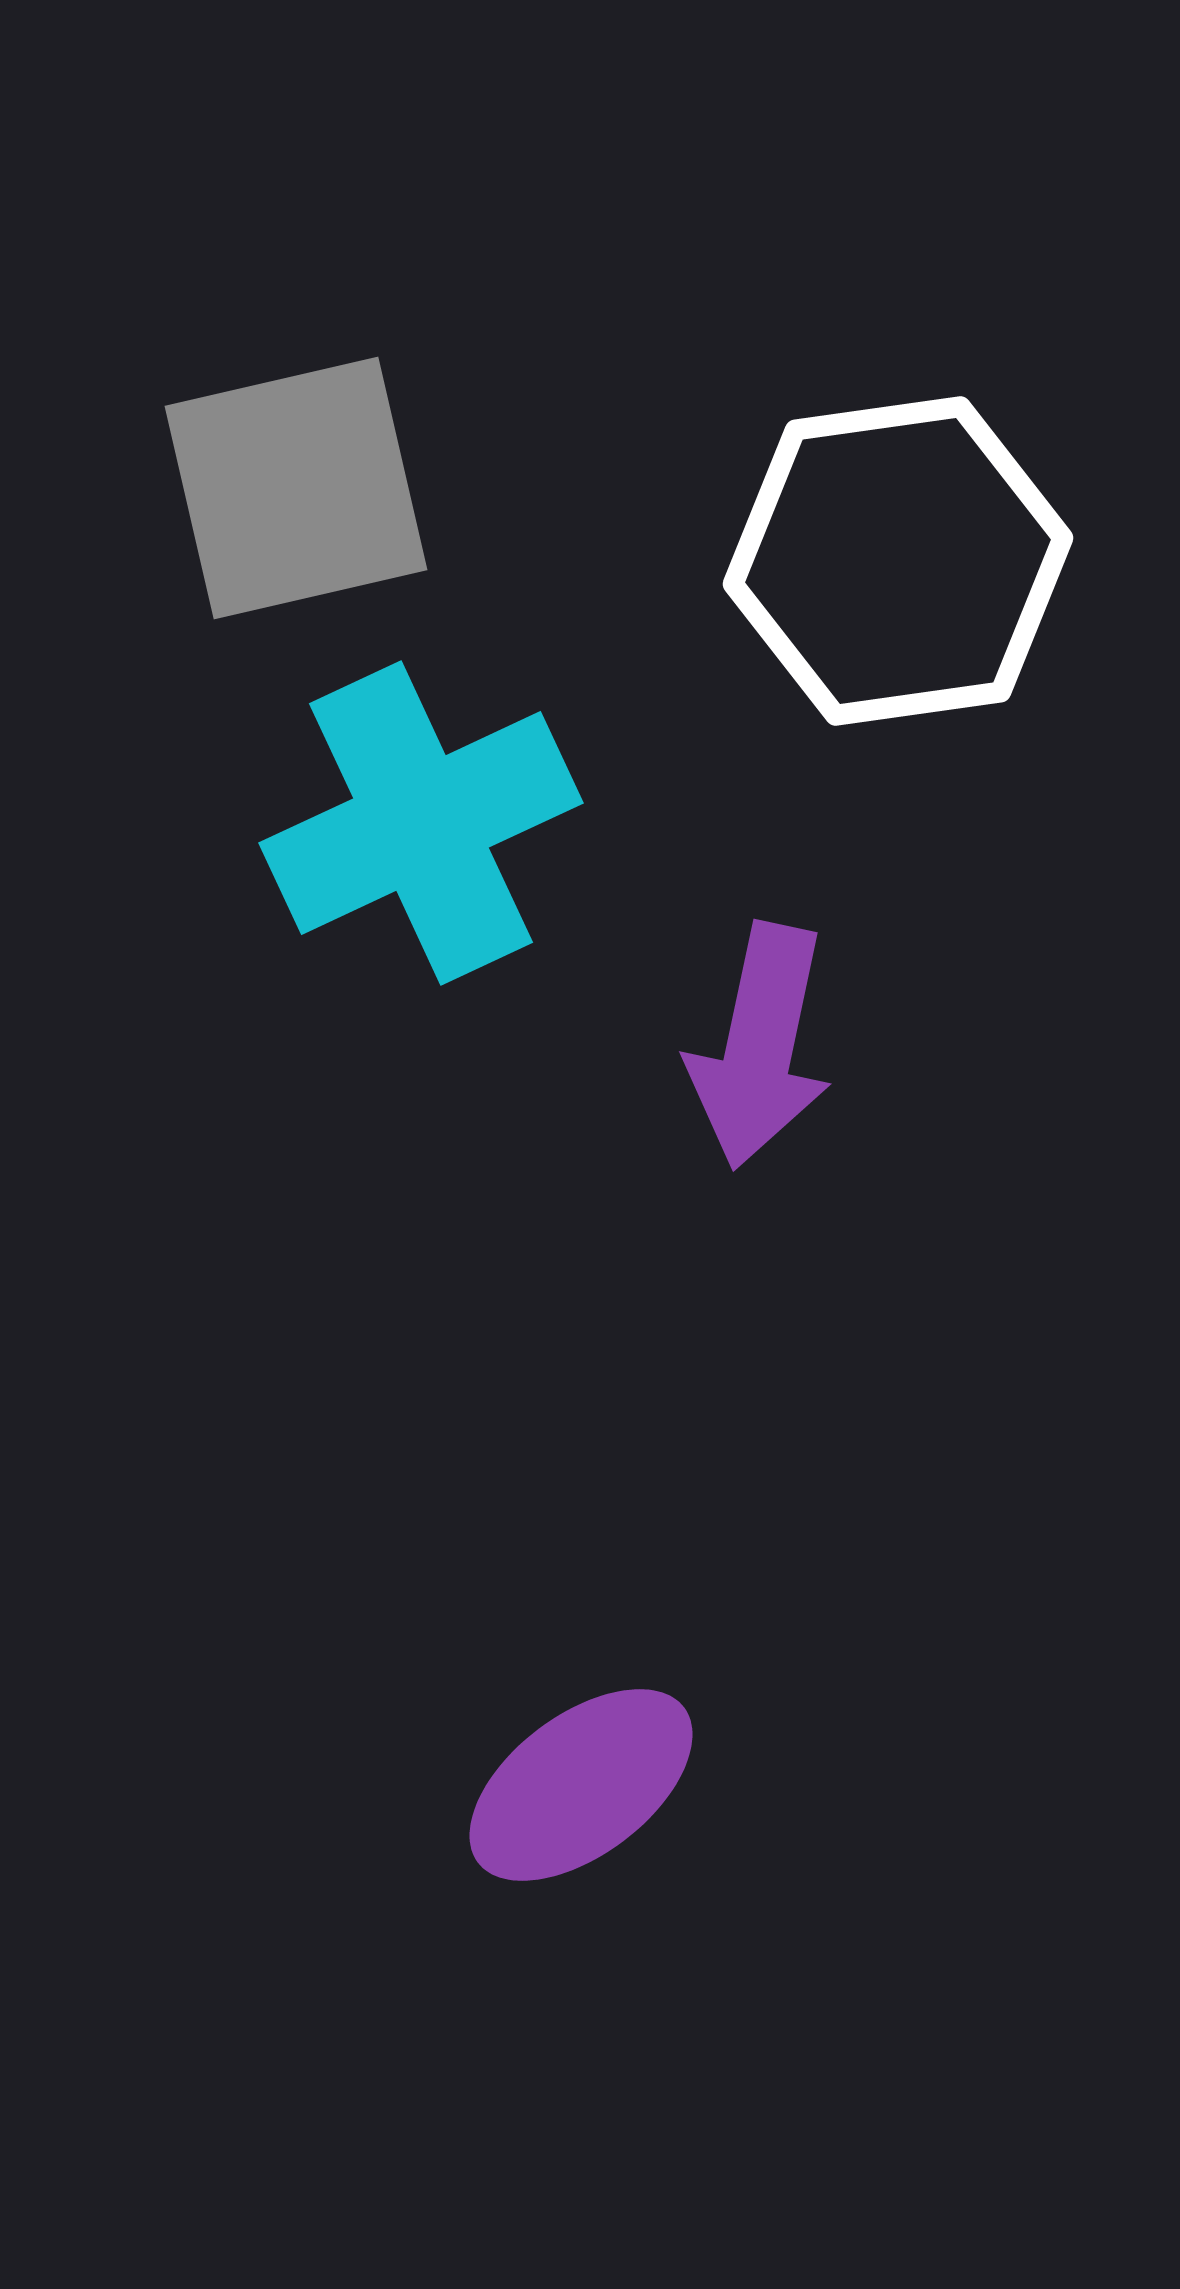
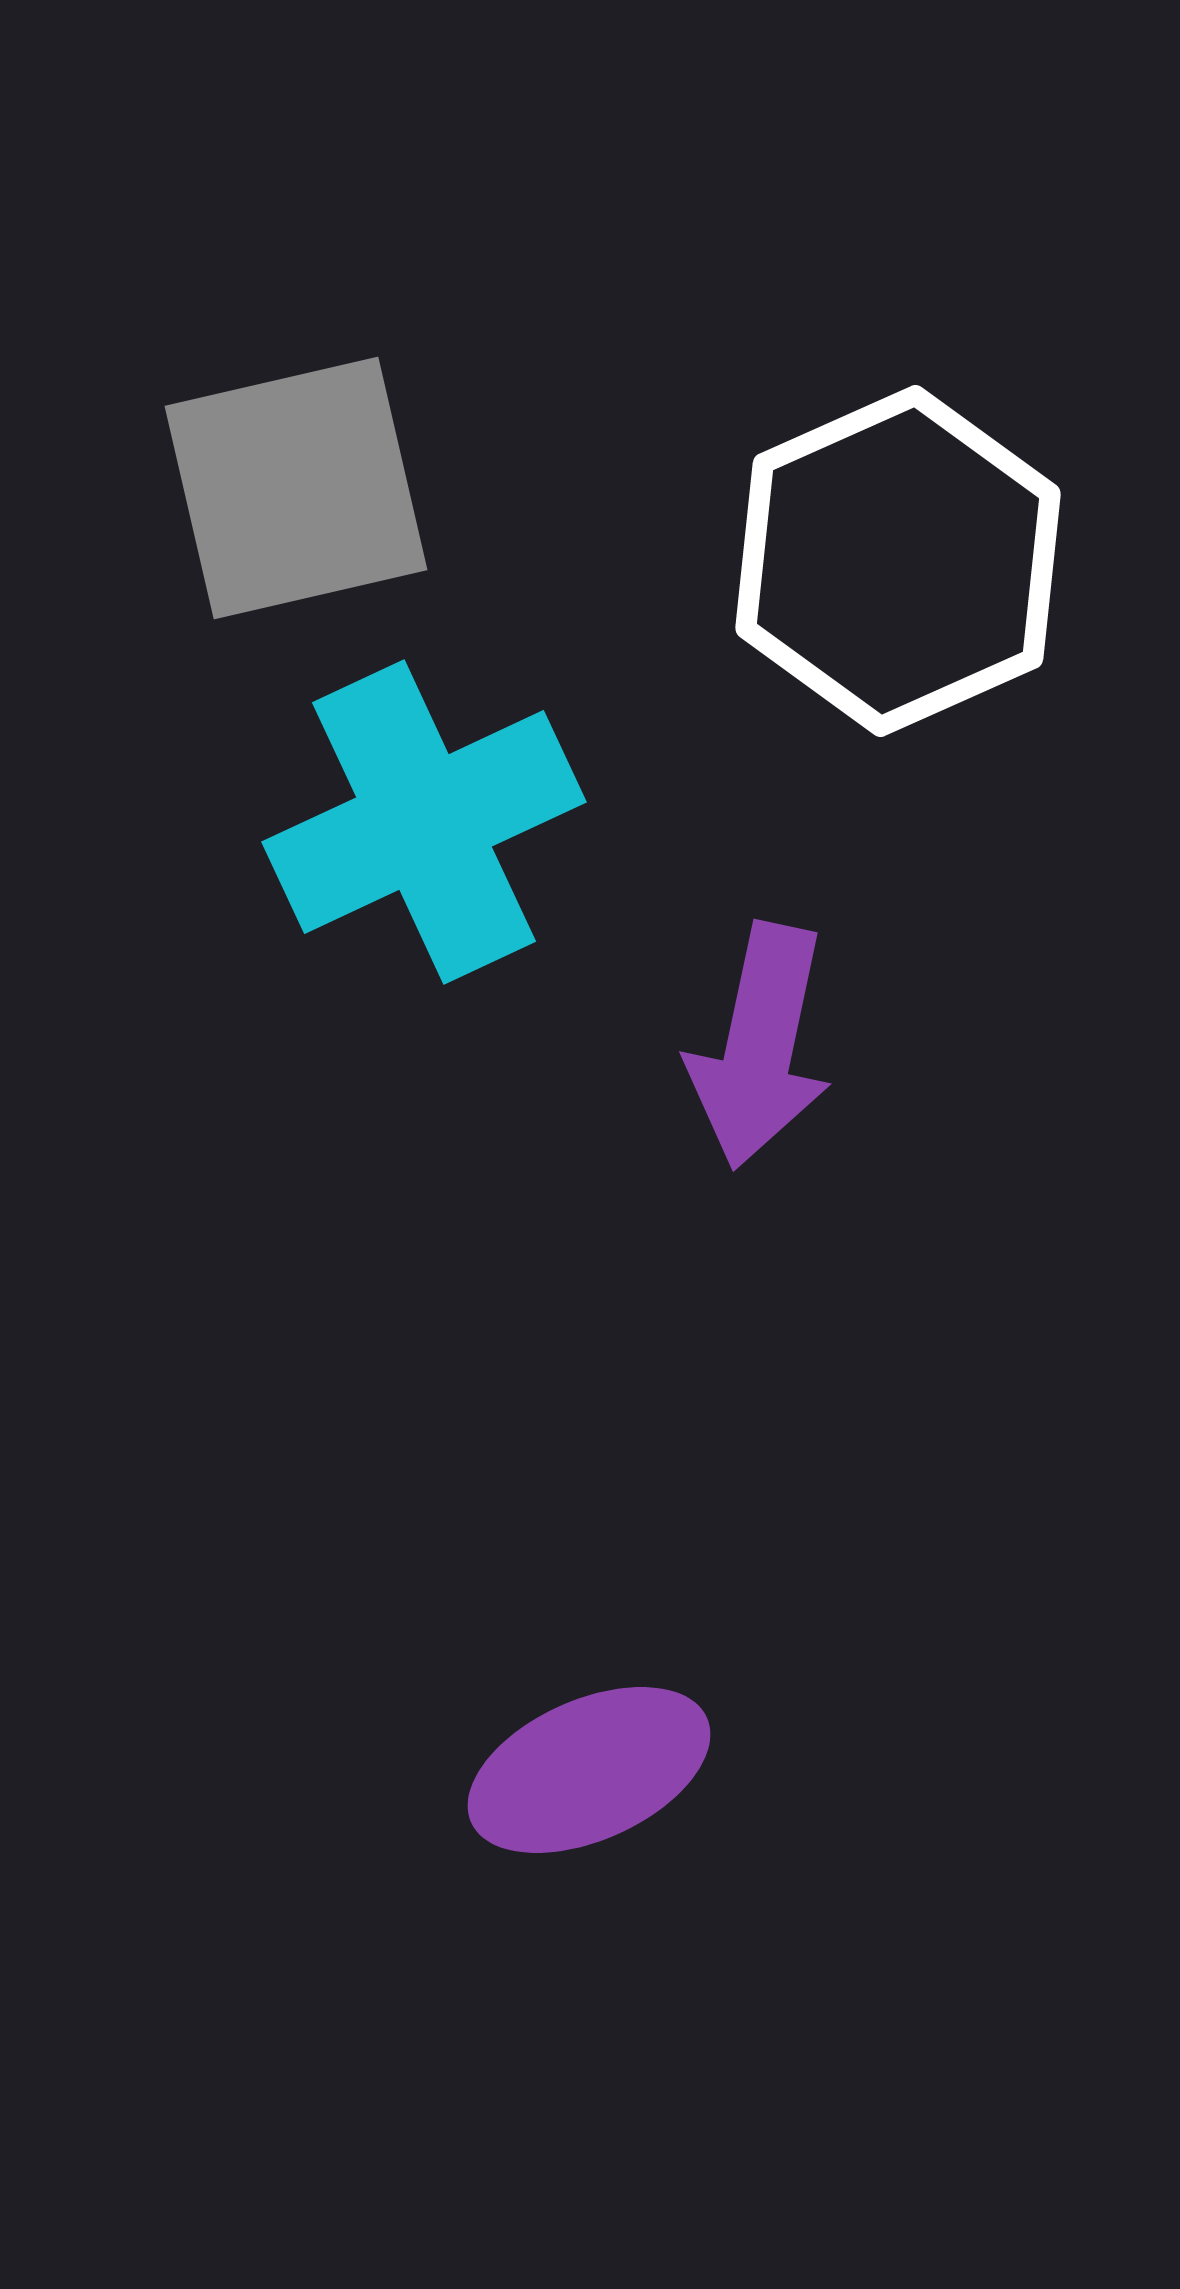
white hexagon: rotated 16 degrees counterclockwise
cyan cross: moved 3 px right, 1 px up
purple ellipse: moved 8 px right, 15 px up; rotated 13 degrees clockwise
